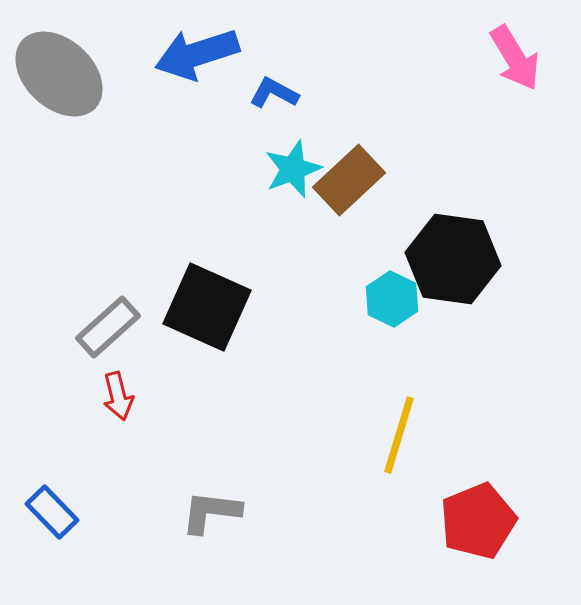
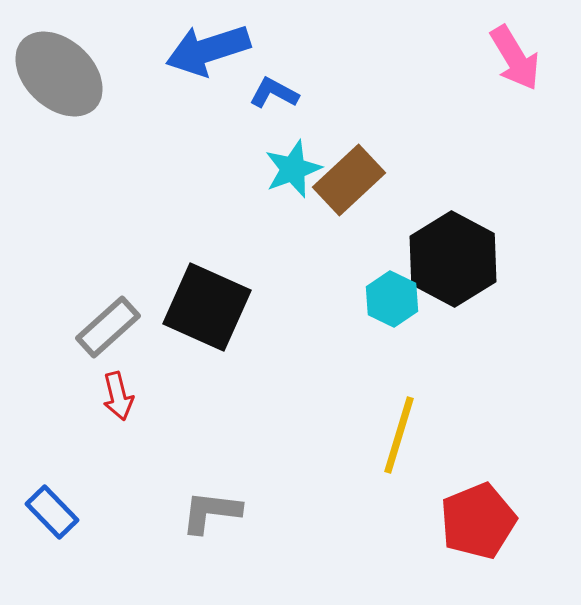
blue arrow: moved 11 px right, 4 px up
black hexagon: rotated 20 degrees clockwise
